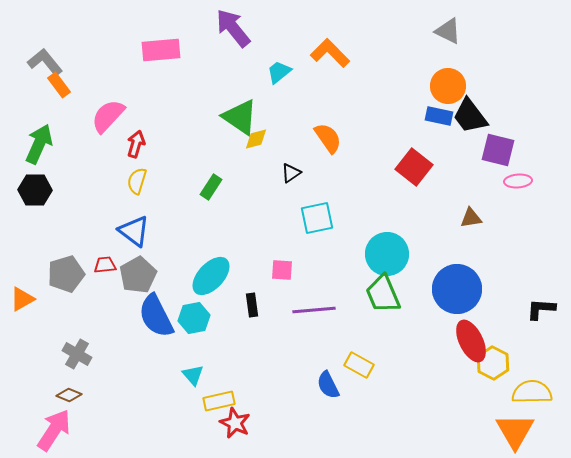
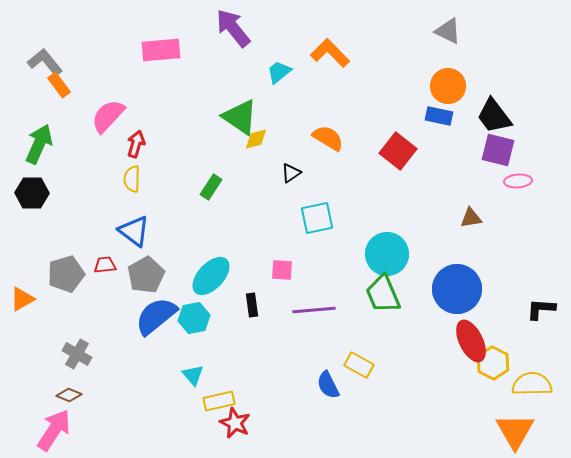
black trapezoid at (470, 116): moved 24 px right
orange semicircle at (328, 138): rotated 24 degrees counterclockwise
red square at (414, 167): moved 16 px left, 16 px up
yellow semicircle at (137, 181): moved 5 px left, 2 px up; rotated 16 degrees counterclockwise
black hexagon at (35, 190): moved 3 px left, 3 px down
gray pentagon at (138, 275): moved 8 px right
blue semicircle at (156, 316): rotated 78 degrees clockwise
yellow semicircle at (532, 392): moved 8 px up
